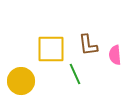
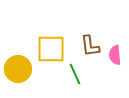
brown L-shape: moved 2 px right, 1 px down
yellow circle: moved 3 px left, 12 px up
